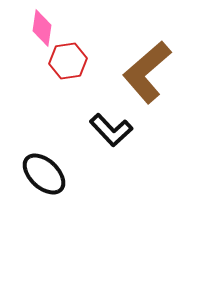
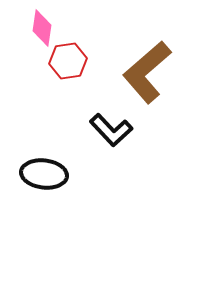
black ellipse: rotated 36 degrees counterclockwise
